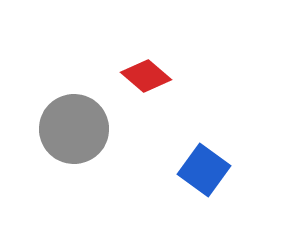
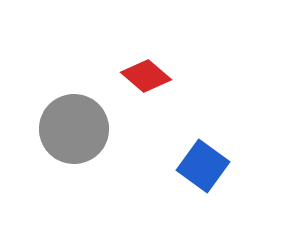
blue square: moved 1 px left, 4 px up
